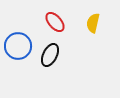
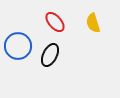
yellow semicircle: rotated 30 degrees counterclockwise
